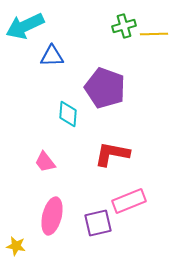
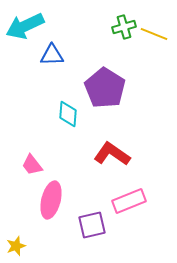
green cross: moved 1 px down
yellow line: rotated 24 degrees clockwise
blue triangle: moved 1 px up
purple pentagon: rotated 12 degrees clockwise
red L-shape: rotated 24 degrees clockwise
pink trapezoid: moved 13 px left, 3 px down
pink ellipse: moved 1 px left, 16 px up
purple square: moved 6 px left, 2 px down
yellow star: rotated 30 degrees counterclockwise
